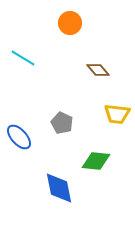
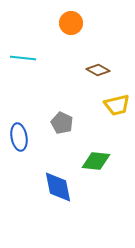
orange circle: moved 1 px right
cyan line: rotated 25 degrees counterclockwise
brown diamond: rotated 20 degrees counterclockwise
yellow trapezoid: moved 9 px up; rotated 20 degrees counterclockwise
blue ellipse: rotated 32 degrees clockwise
blue diamond: moved 1 px left, 1 px up
